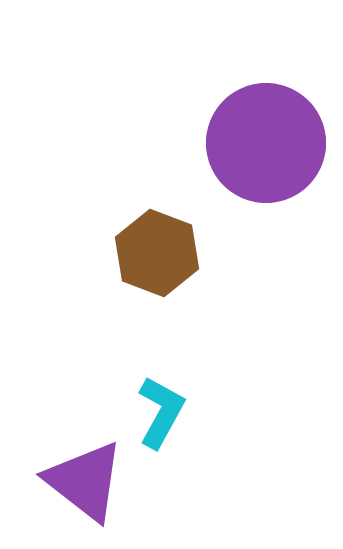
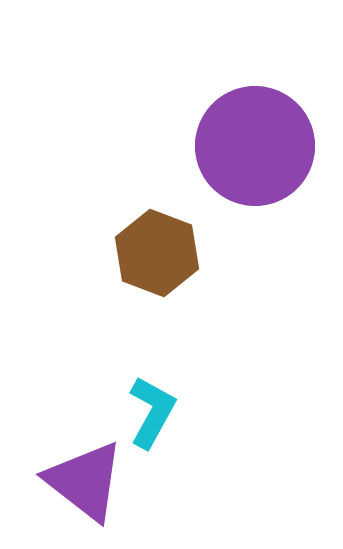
purple circle: moved 11 px left, 3 px down
cyan L-shape: moved 9 px left
